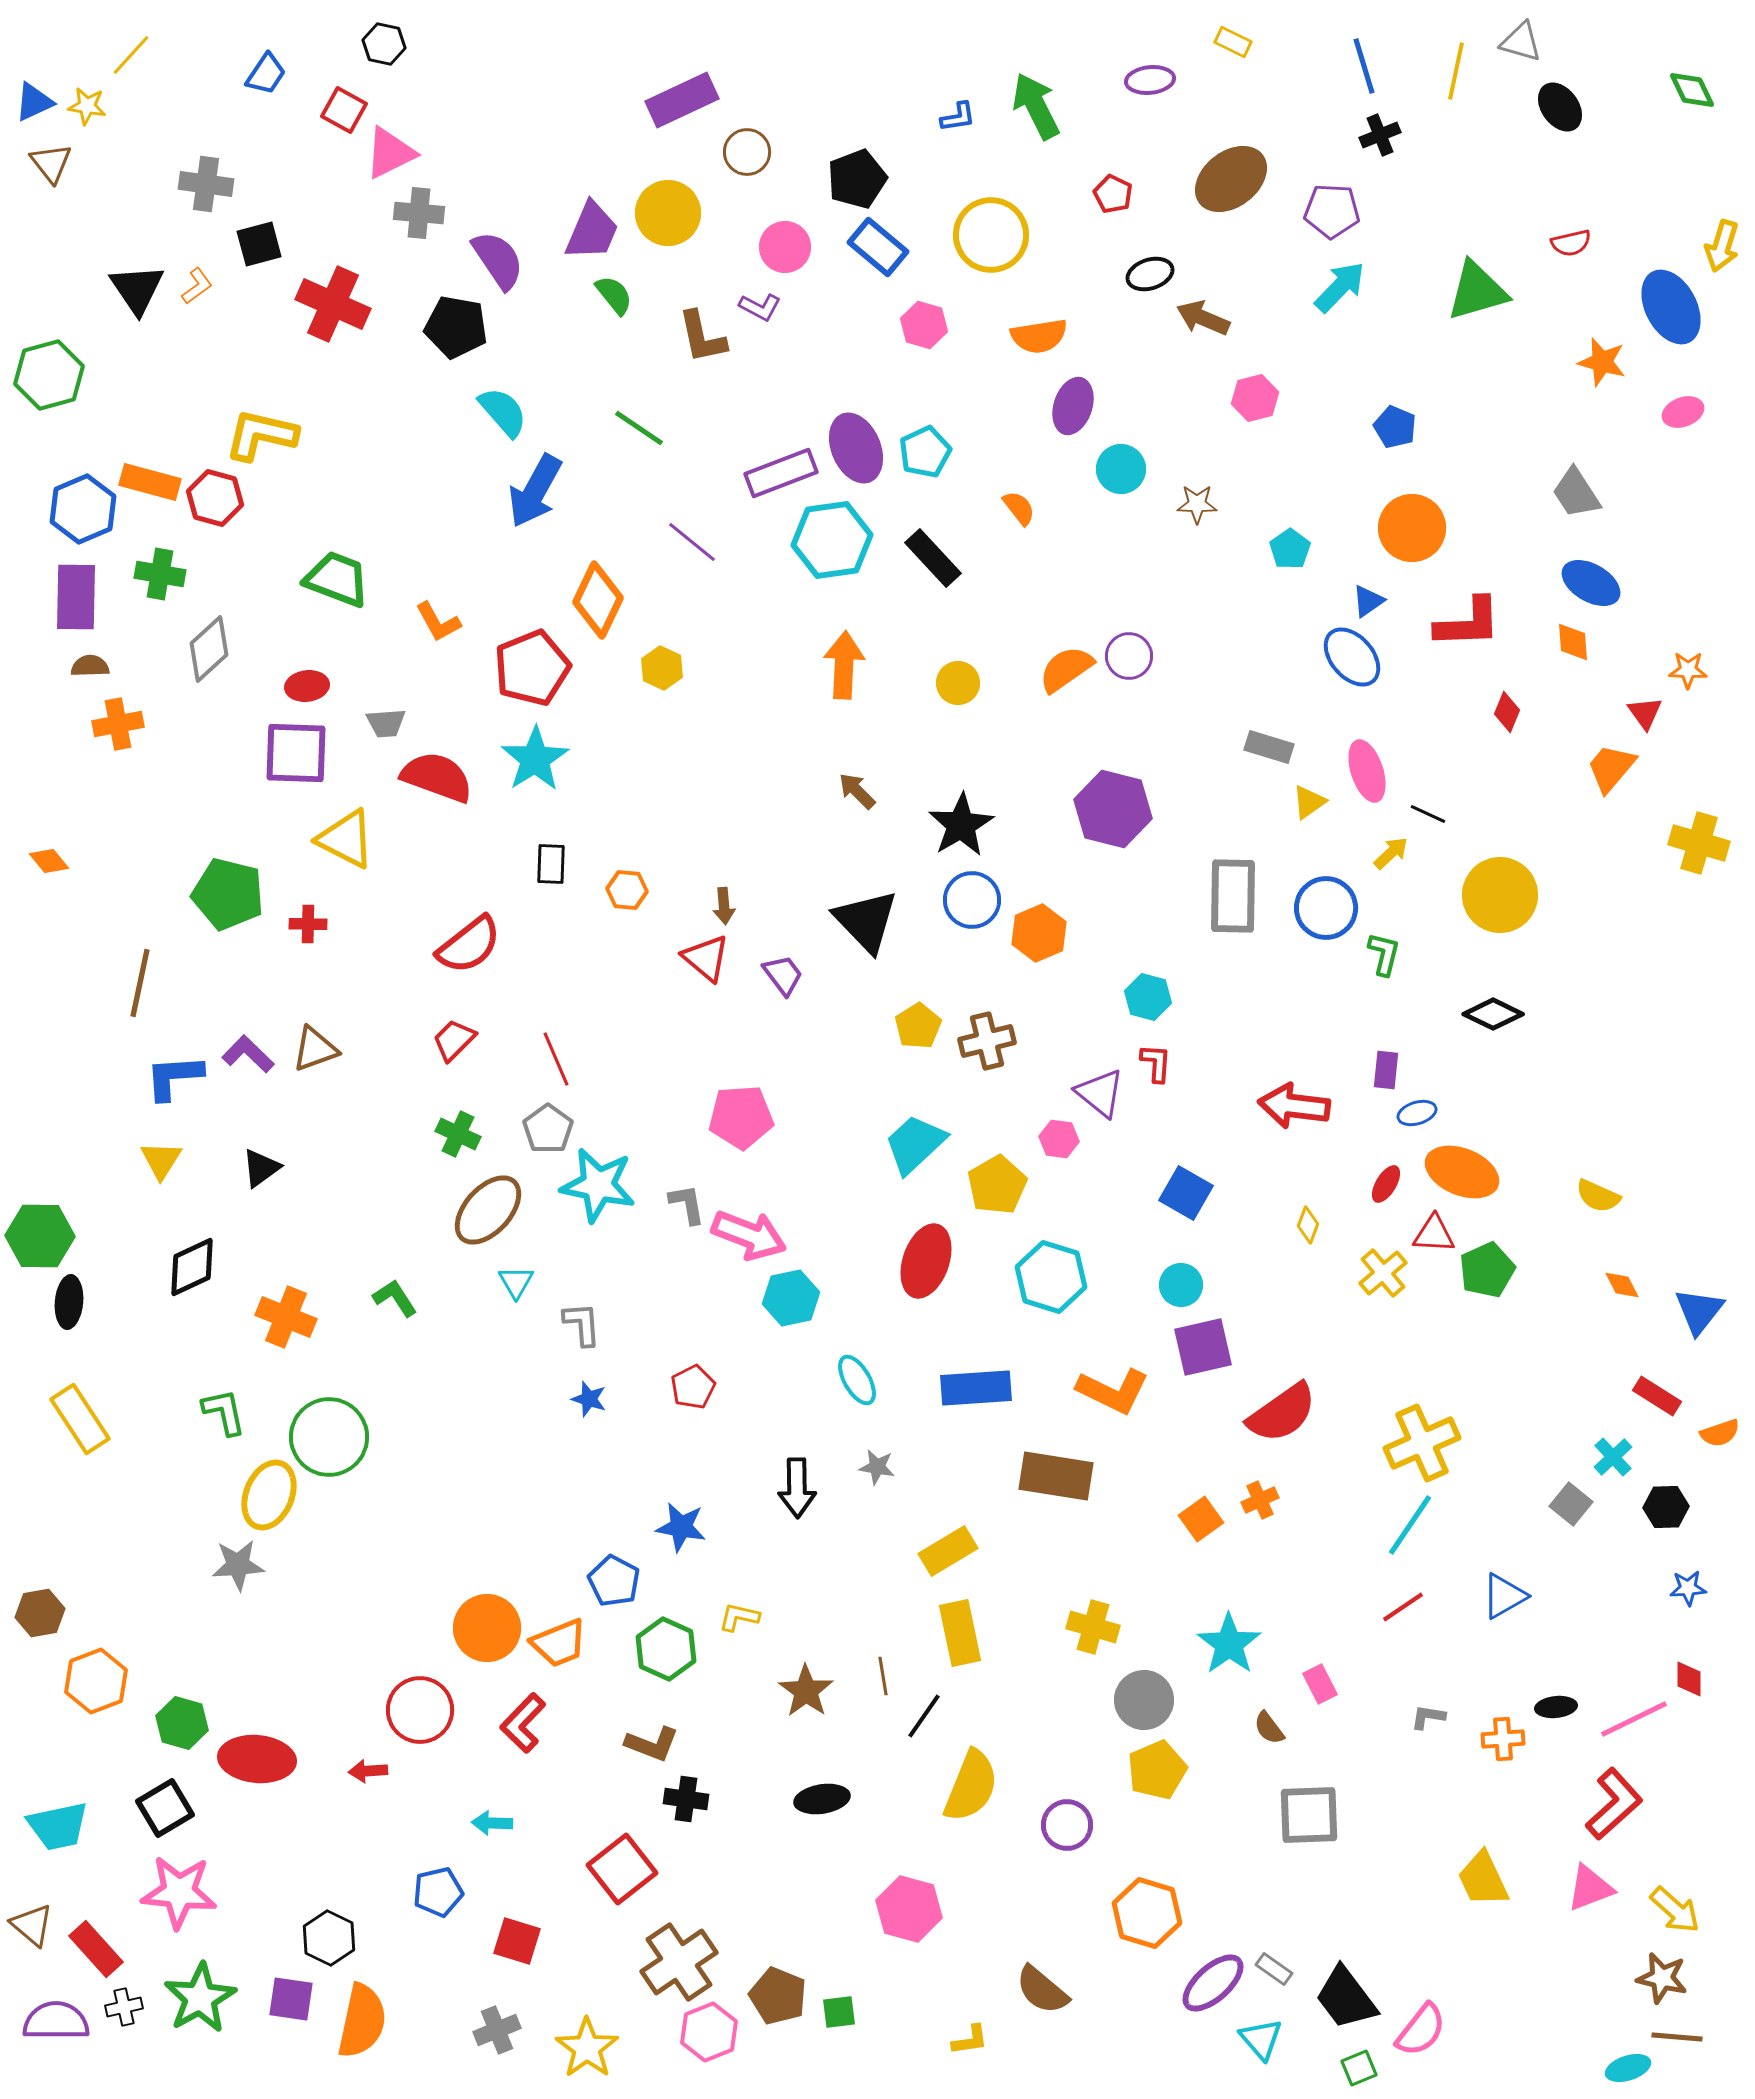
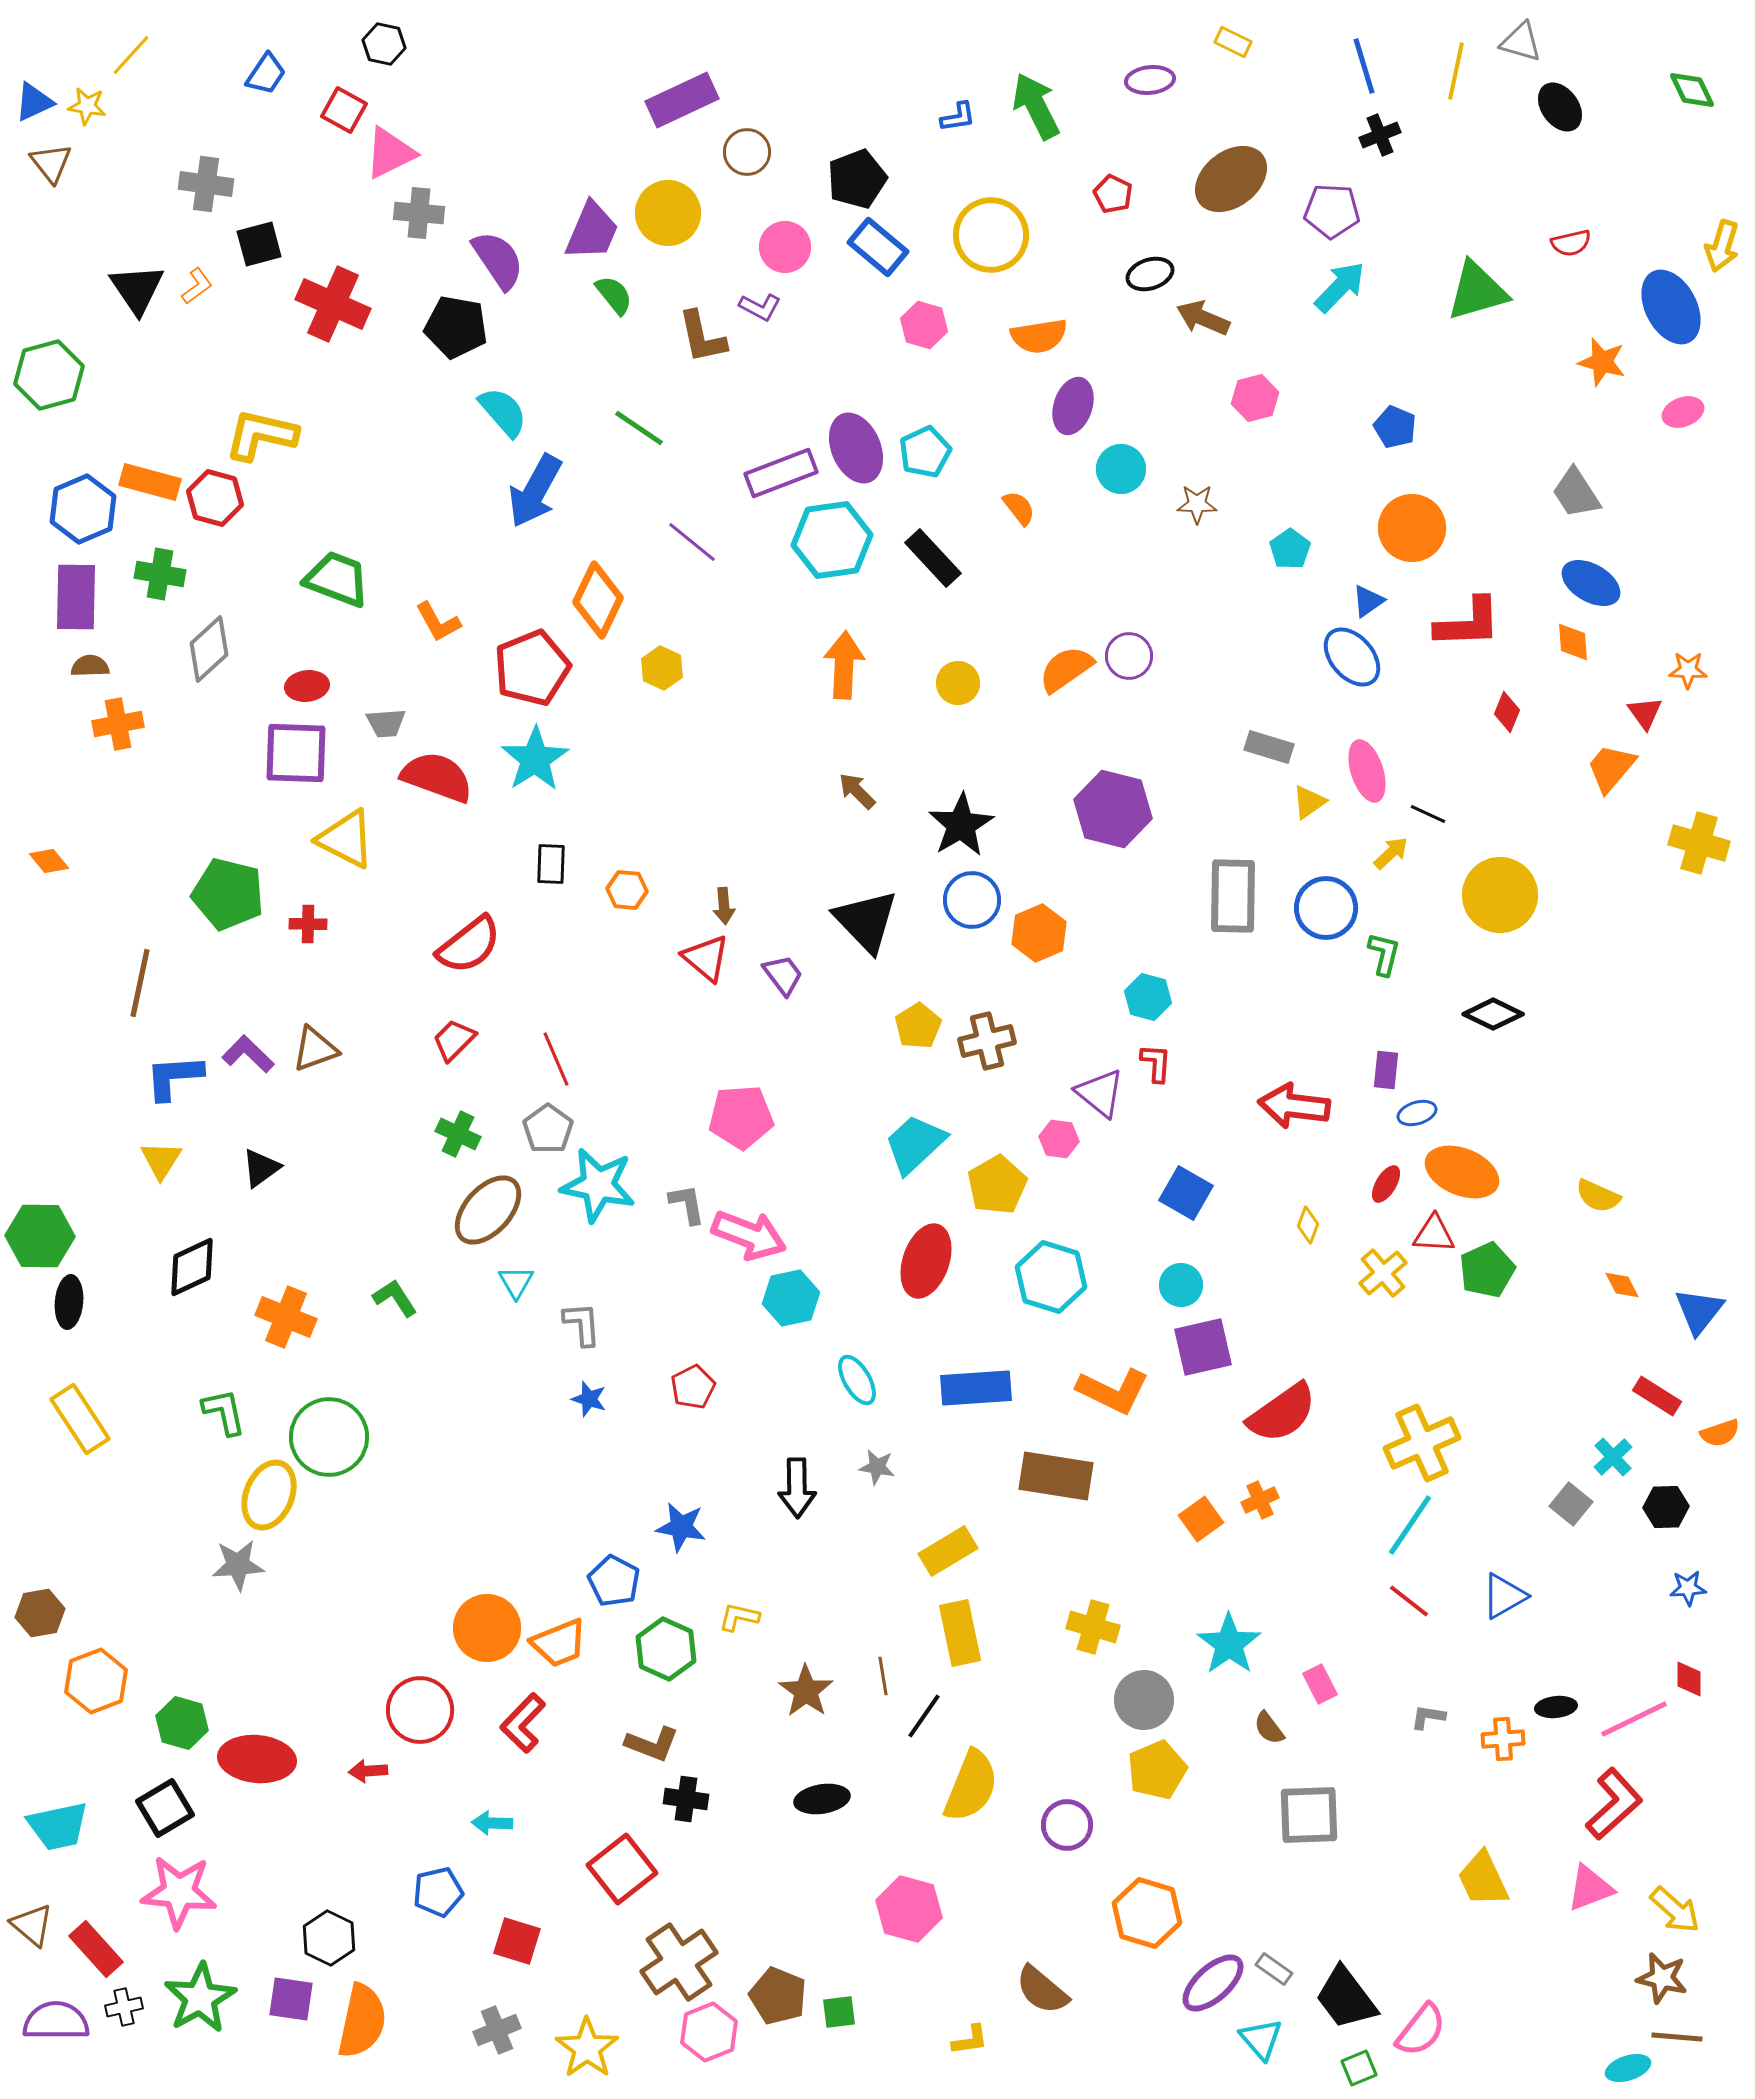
red line at (1403, 1607): moved 6 px right, 6 px up; rotated 72 degrees clockwise
